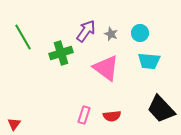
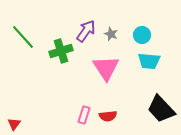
cyan circle: moved 2 px right, 2 px down
green line: rotated 12 degrees counterclockwise
green cross: moved 2 px up
pink triangle: rotated 20 degrees clockwise
red semicircle: moved 4 px left
